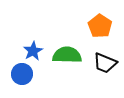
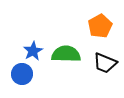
orange pentagon: rotated 10 degrees clockwise
green semicircle: moved 1 px left, 1 px up
